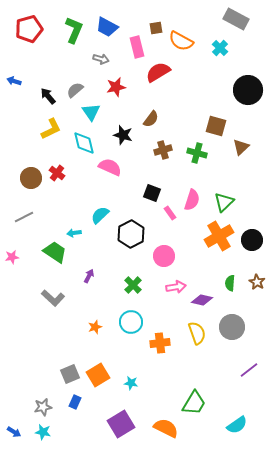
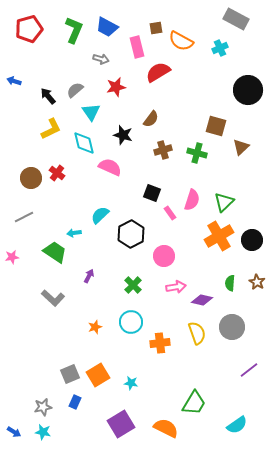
cyan cross at (220, 48): rotated 21 degrees clockwise
